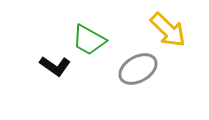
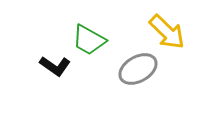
yellow arrow: moved 1 px left, 2 px down
